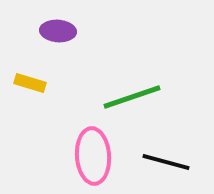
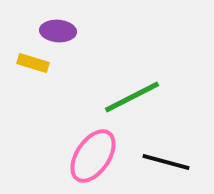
yellow rectangle: moved 3 px right, 20 px up
green line: rotated 8 degrees counterclockwise
pink ellipse: rotated 38 degrees clockwise
